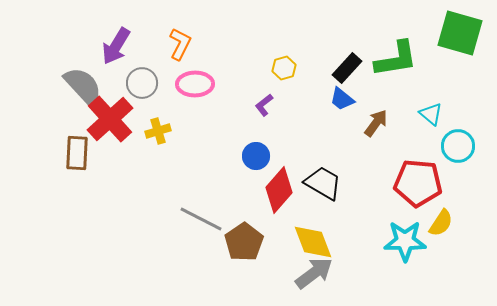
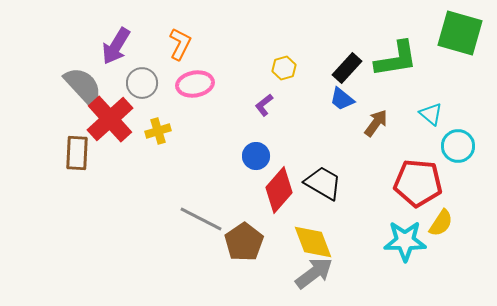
pink ellipse: rotated 9 degrees counterclockwise
